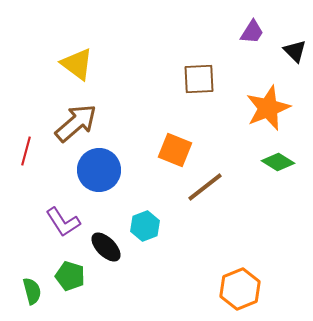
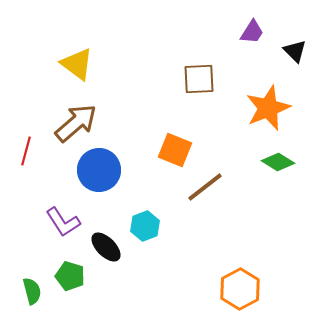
orange hexagon: rotated 6 degrees counterclockwise
